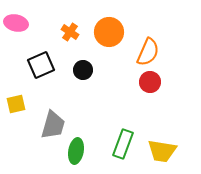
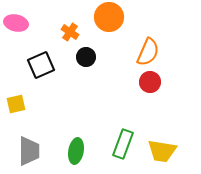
orange circle: moved 15 px up
black circle: moved 3 px right, 13 px up
gray trapezoid: moved 24 px left, 26 px down; rotated 16 degrees counterclockwise
